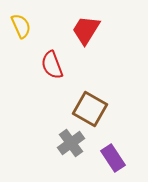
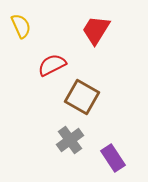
red trapezoid: moved 10 px right
red semicircle: rotated 84 degrees clockwise
brown square: moved 8 px left, 12 px up
gray cross: moved 1 px left, 3 px up
